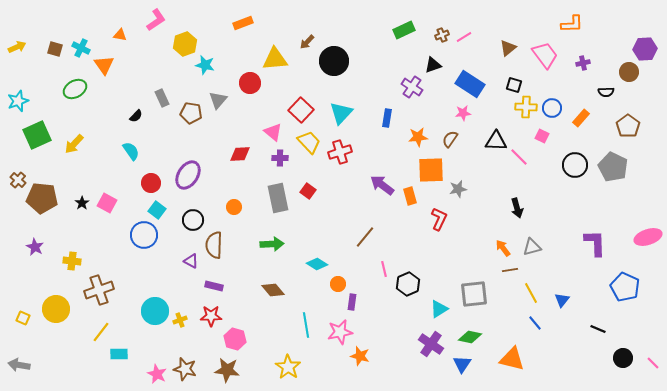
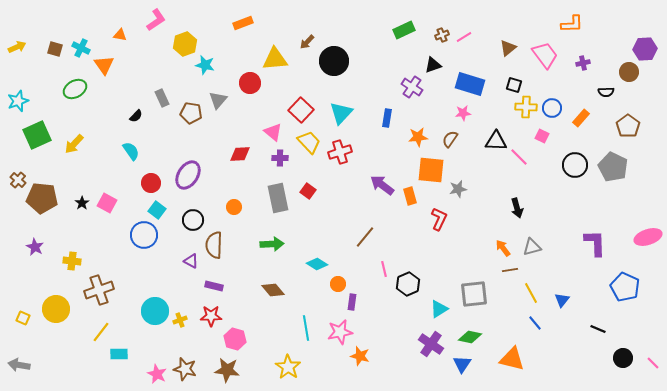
blue rectangle at (470, 84): rotated 16 degrees counterclockwise
orange square at (431, 170): rotated 8 degrees clockwise
cyan line at (306, 325): moved 3 px down
